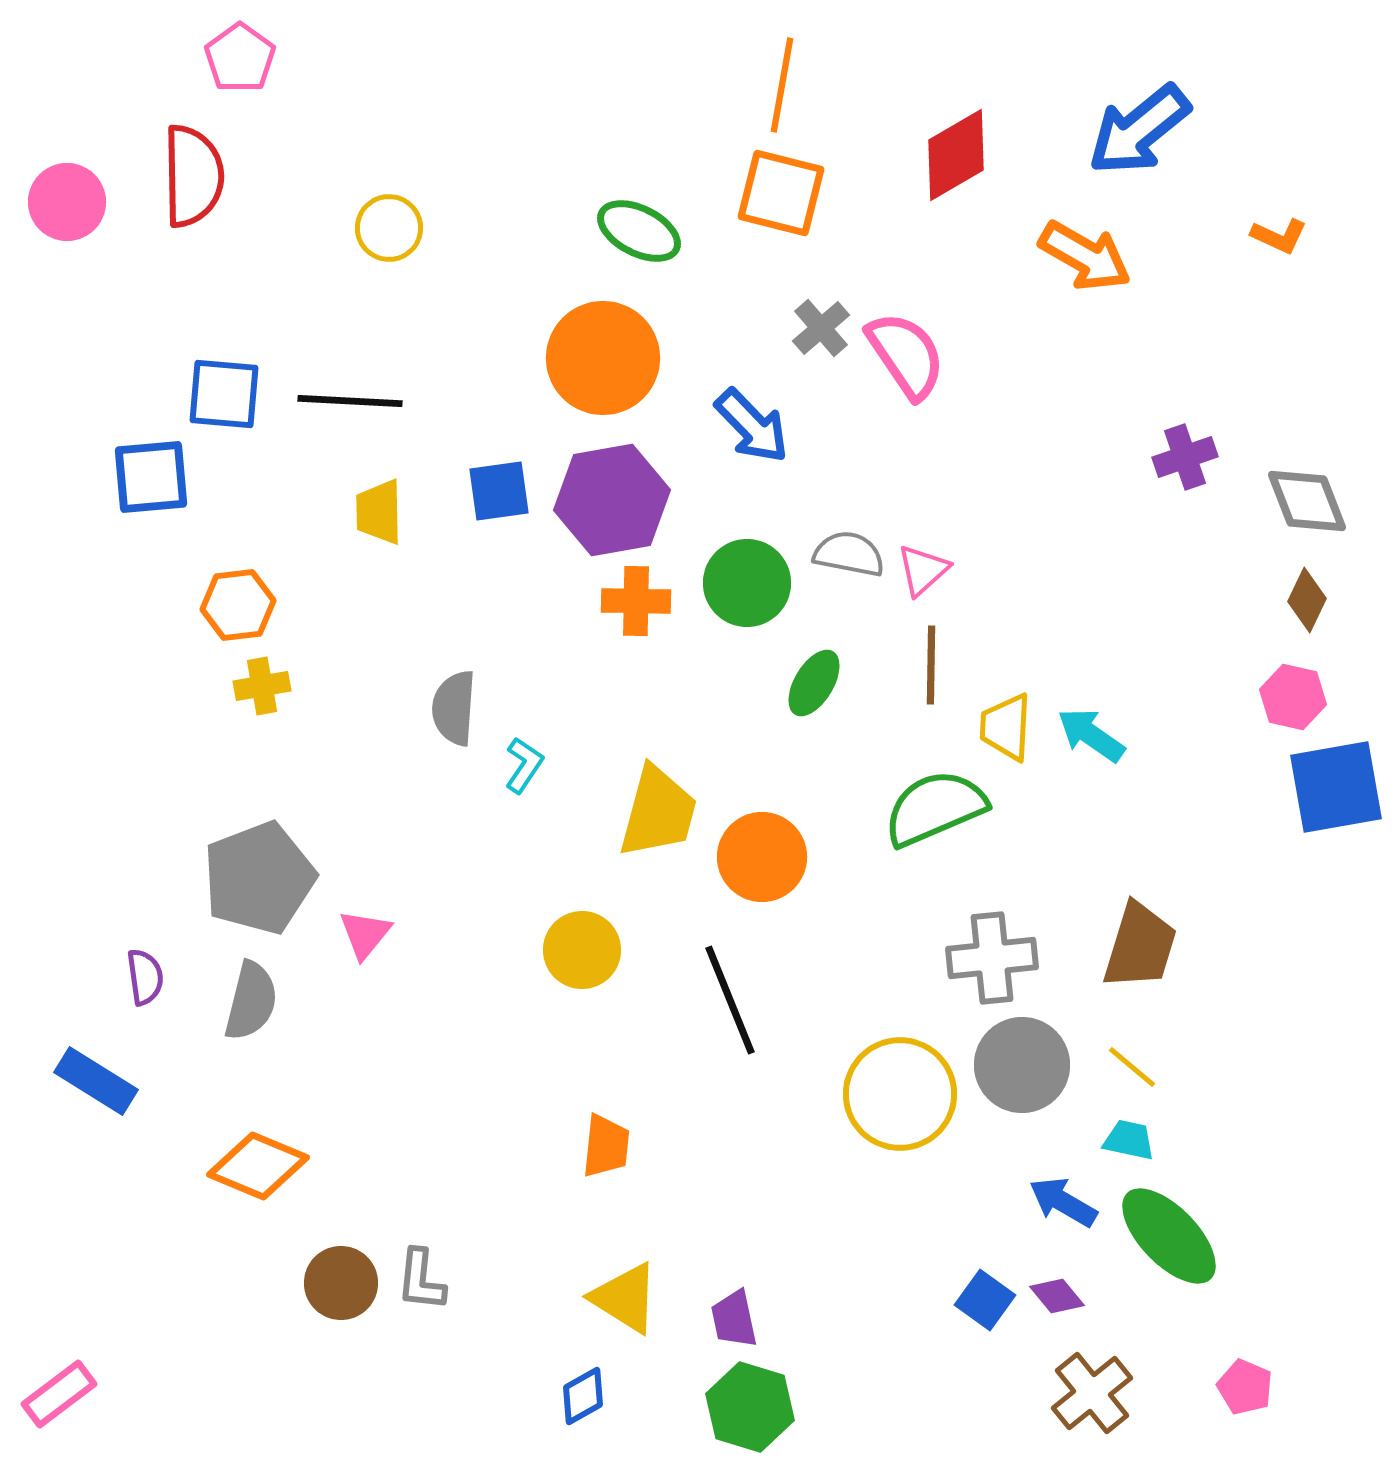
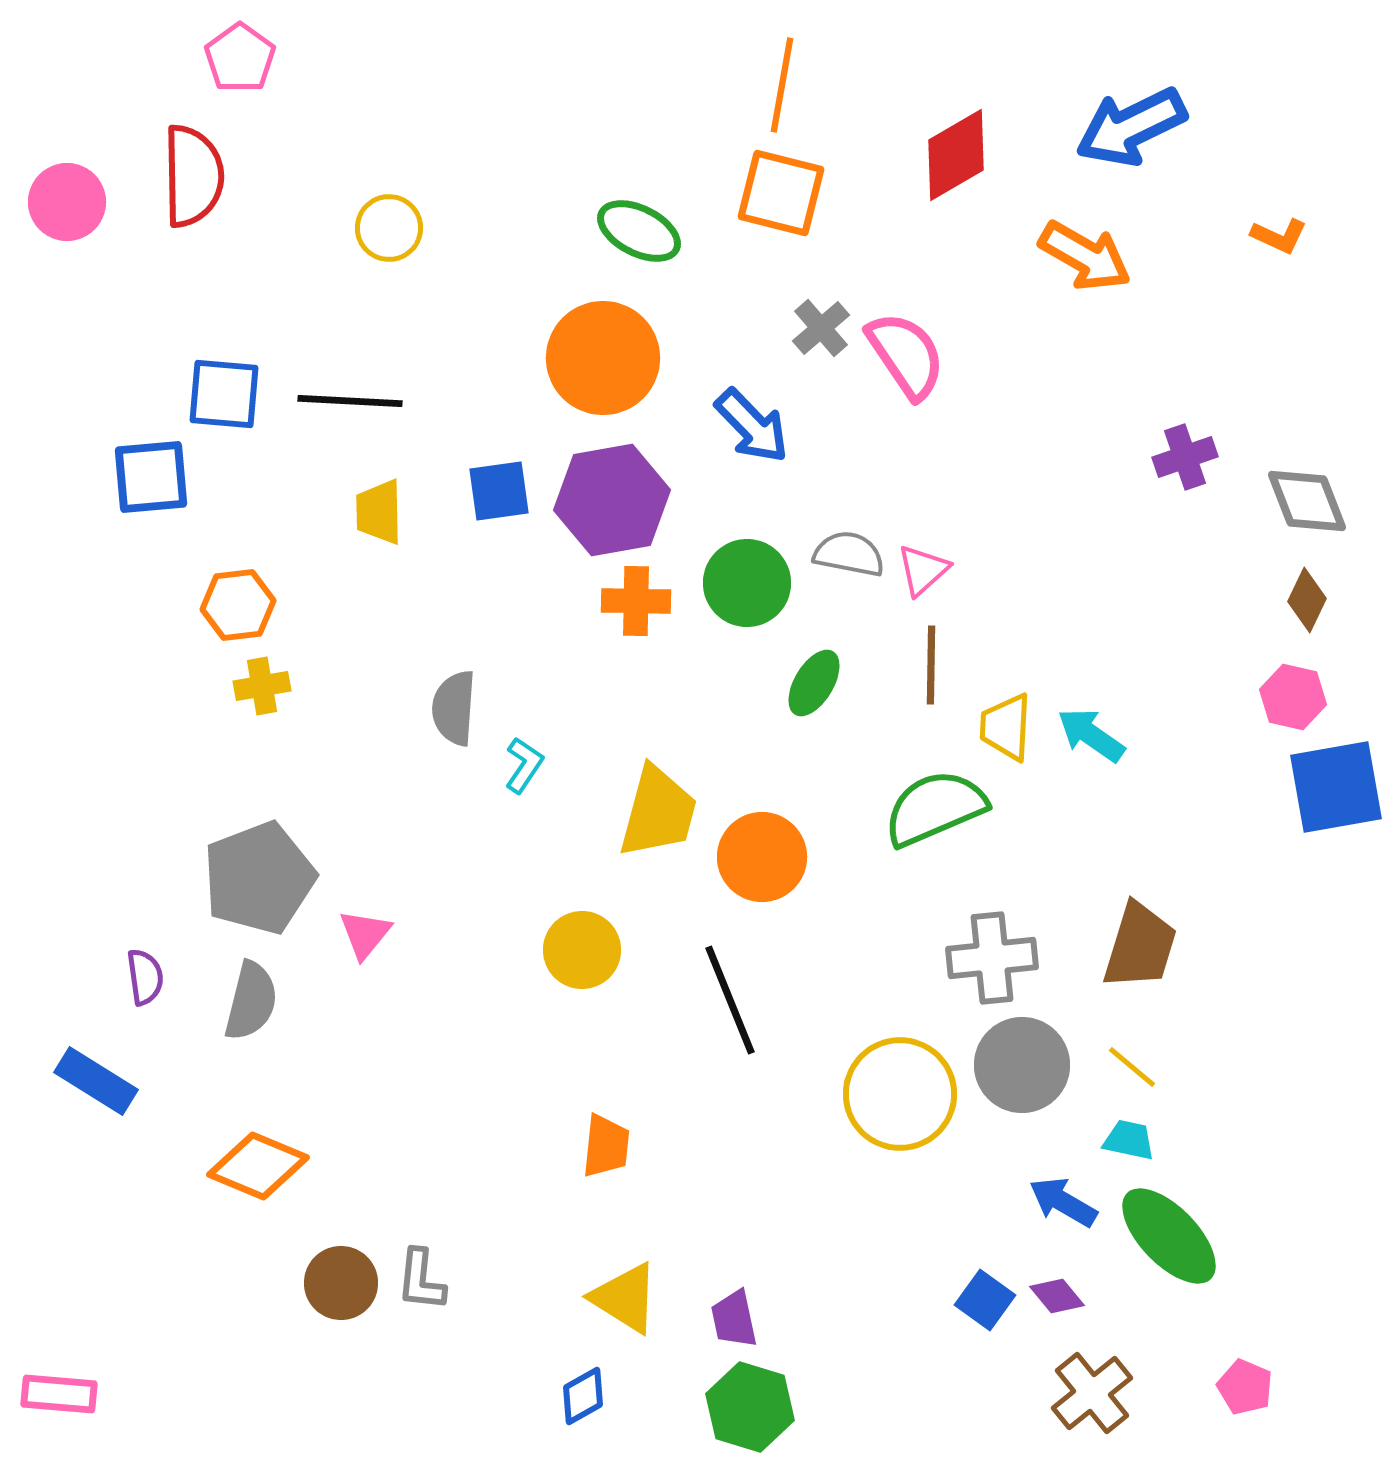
blue arrow at (1139, 130): moved 8 px left, 3 px up; rotated 13 degrees clockwise
pink rectangle at (59, 1394): rotated 42 degrees clockwise
